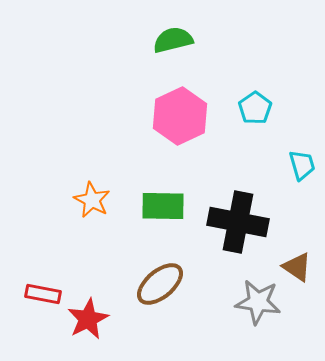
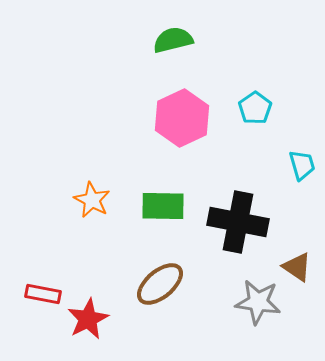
pink hexagon: moved 2 px right, 2 px down
